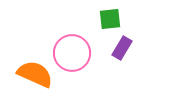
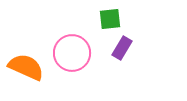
orange semicircle: moved 9 px left, 7 px up
